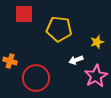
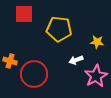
yellow star: rotated 24 degrees clockwise
red circle: moved 2 px left, 4 px up
